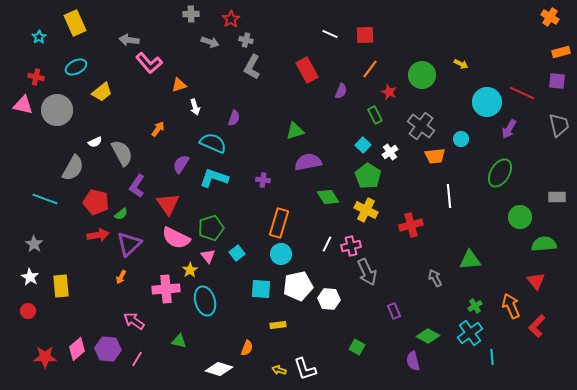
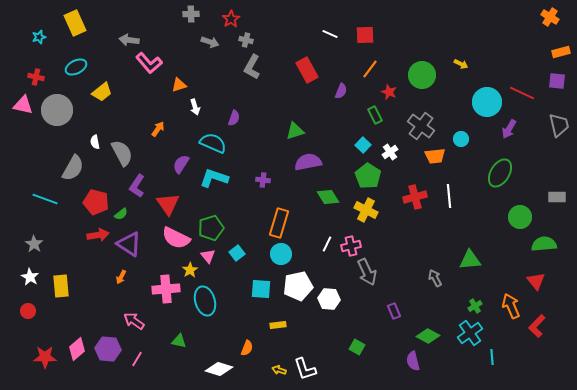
cyan star at (39, 37): rotated 16 degrees clockwise
white semicircle at (95, 142): rotated 104 degrees clockwise
red cross at (411, 225): moved 4 px right, 28 px up
purple triangle at (129, 244): rotated 44 degrees counterclockwise
